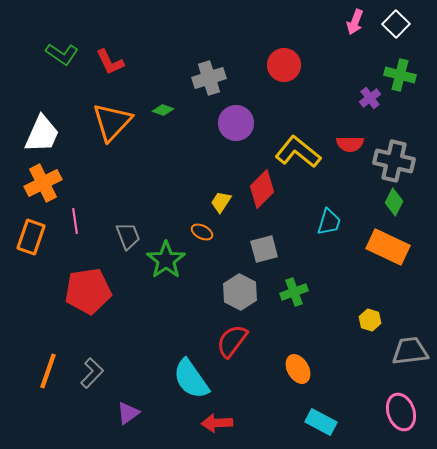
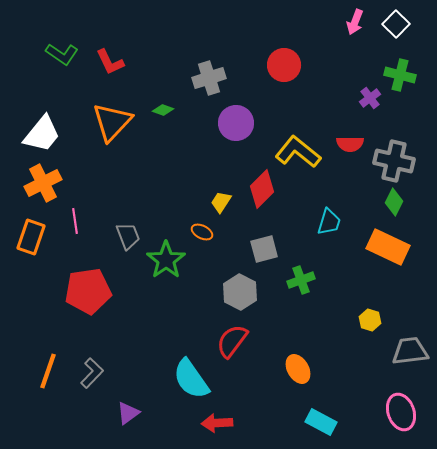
white trapezoid at (42, 134): rotated 15 degrees clockwise
green cross at (294, 292): moved 7 px right, 12 px up
